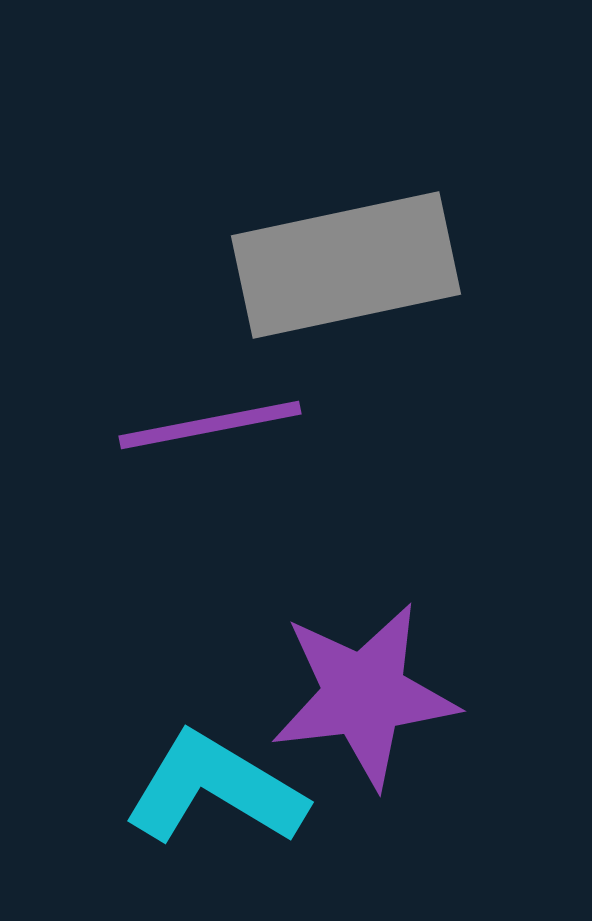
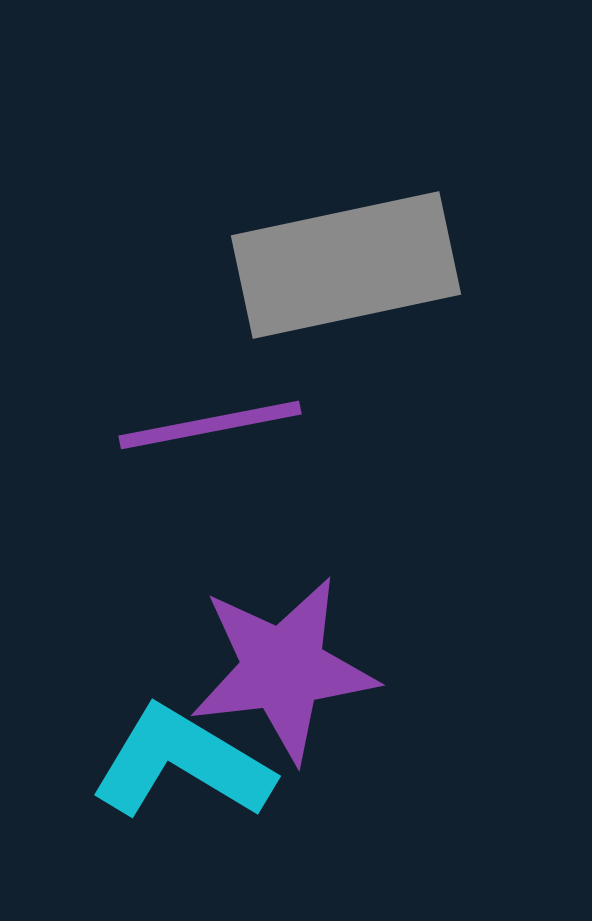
purple star: moved 81 px left, 26 px up
cyan L-shape: moved 33 px left, 26 px up
